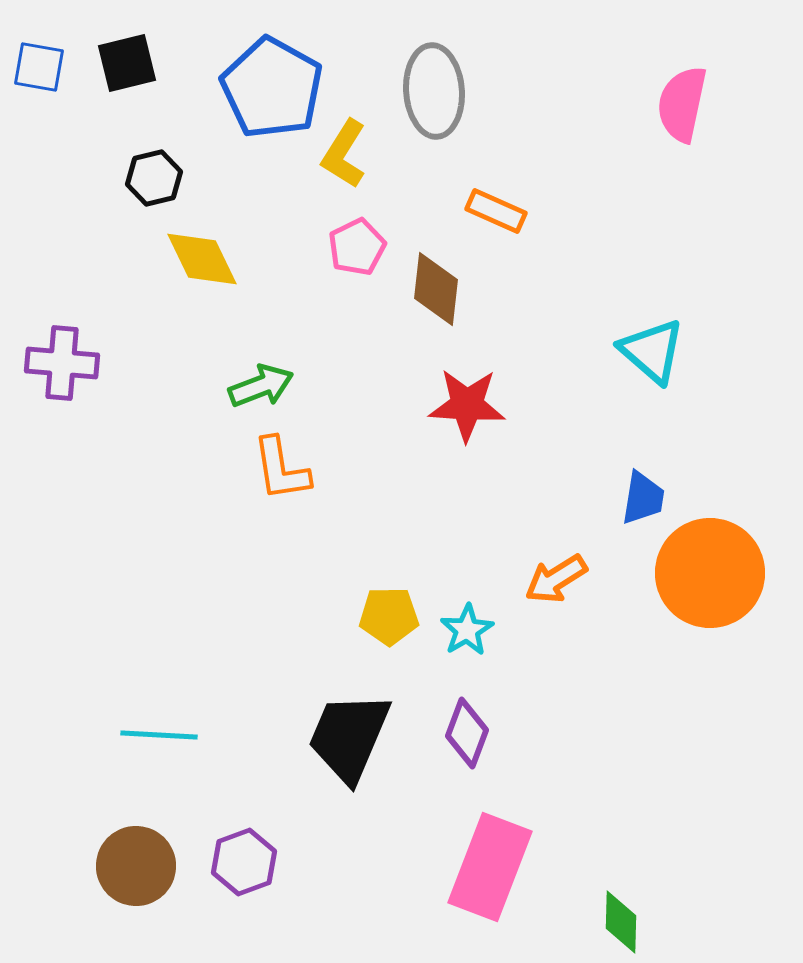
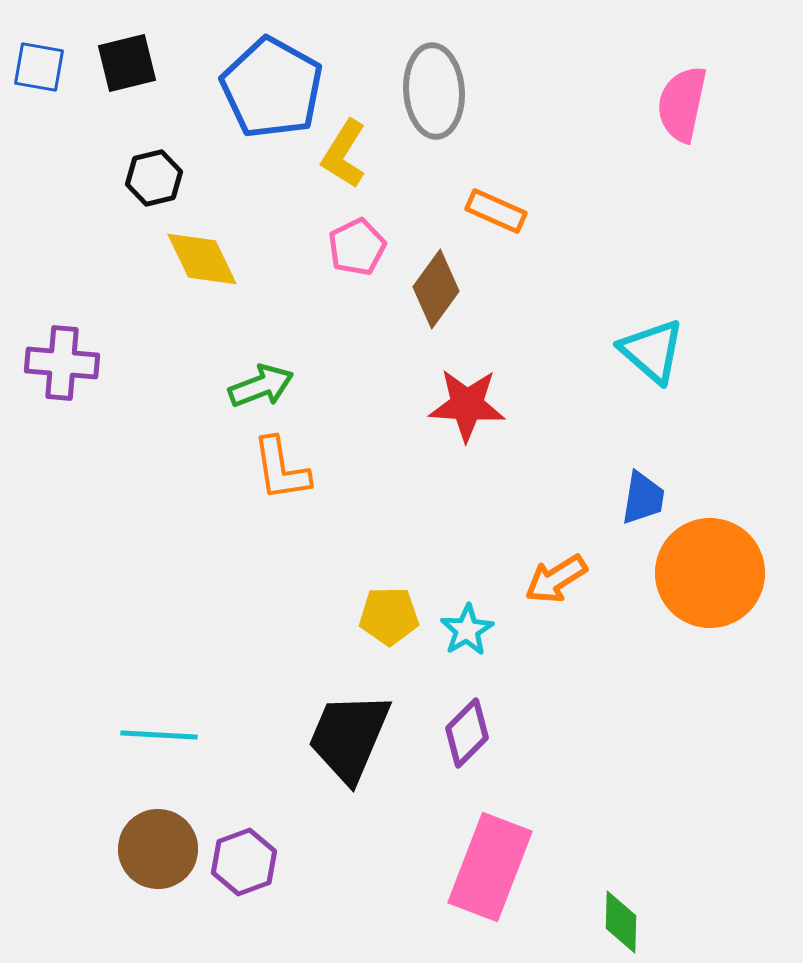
brown diamond: rotated 30 degrees clockwise
purple diamond: rotated 24 degrees clockwise
brown circle: moved 22 px right, 17 px up
